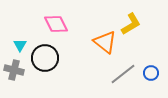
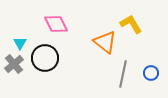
yellow L-shape: rotated 90 degrees counterclockwise
cyan triangle: moved 2 px up
gray cross: moved 6 px up; rotated 36 degrees clockwise
gray line: rotated 40 degrees counterclockwise
